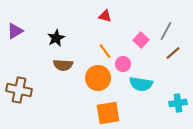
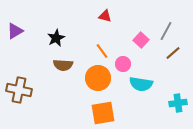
orange line: moved 3 px left
orange square: moved 5 px left
